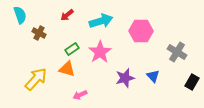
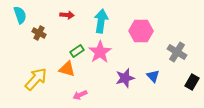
red arrow: rotated 136 degrees counterclockwise
cyan arrow: rotated 65 degrees counterclockwise
green rectangle: moved 5 px right, 2 px down
